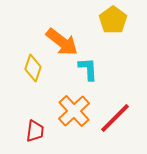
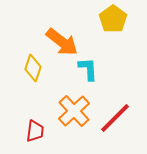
yellow pentagon: moved 1 px up
